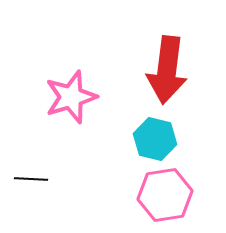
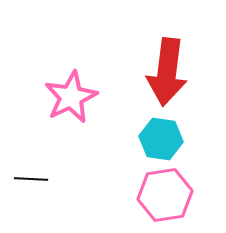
red arrow: moved 2 px down
pink star: rotated 8 degrees counterclockwise
cyan hexagon: moved 6 px right; rotated 6 degrees counterclockwise
